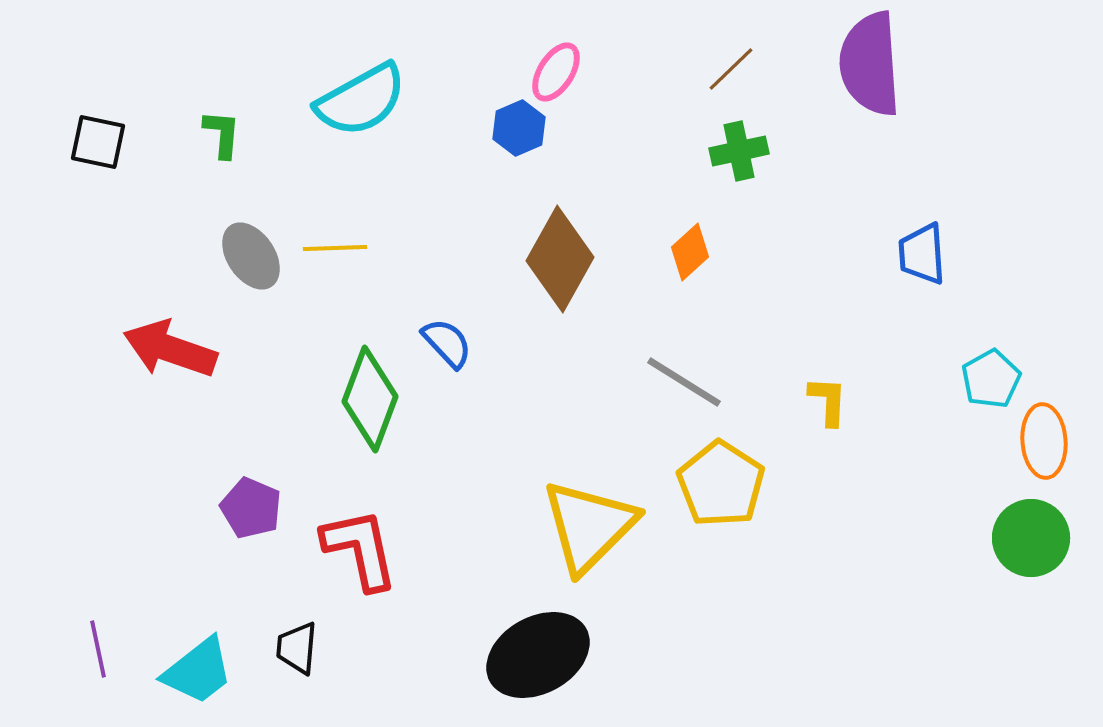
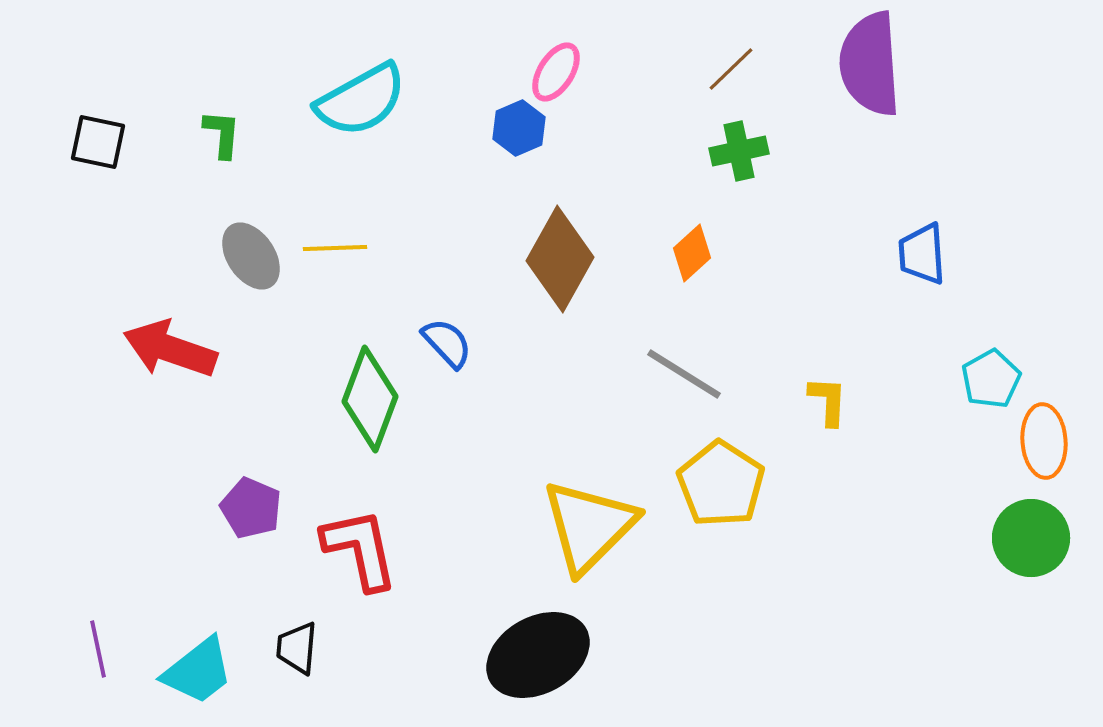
orange diamond: moved 2 px right, 1 px down
gray line: moved 8 px up
